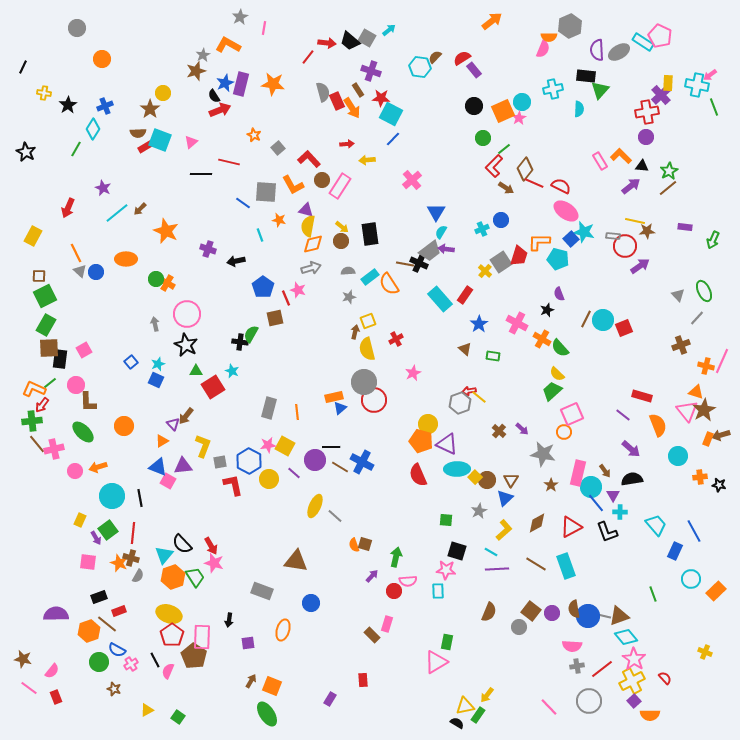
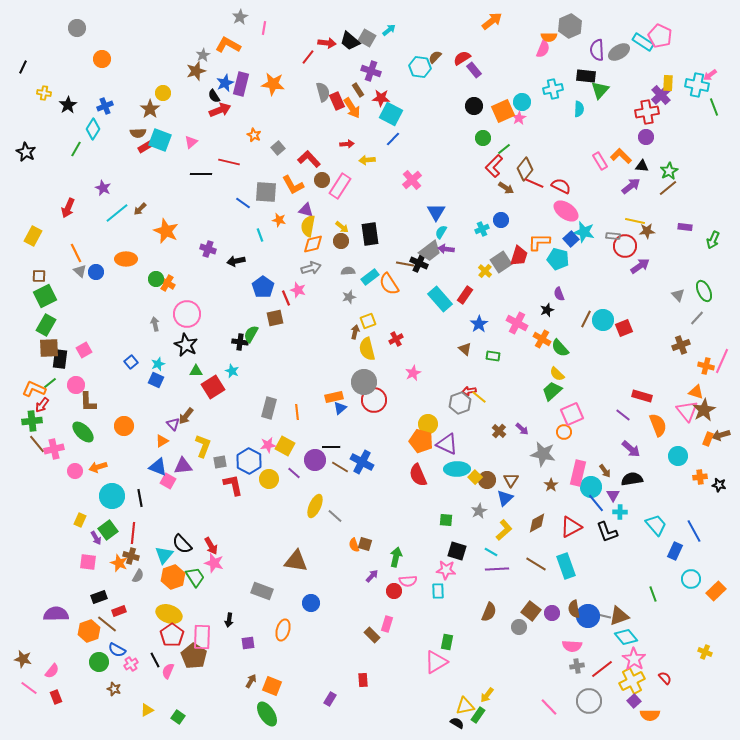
brown cross at (131, 558): moved 2 px up
